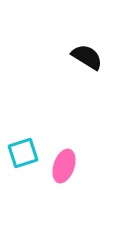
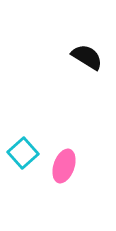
cyan square: rotated 24 degrees counterclockwise
